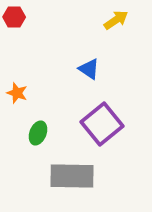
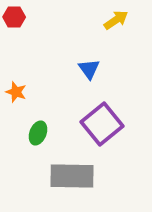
blue triangle: rotated 20 degrees clockwise
orange star: moved 1 px left, 1 px up
